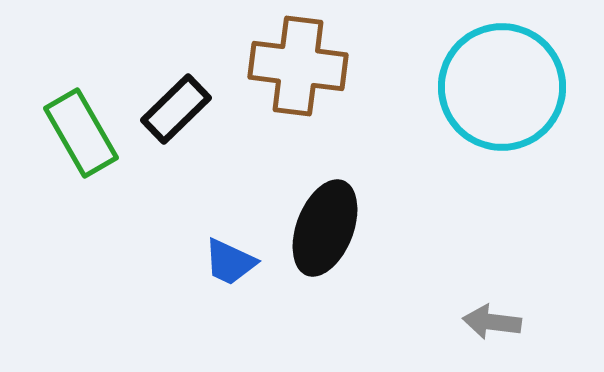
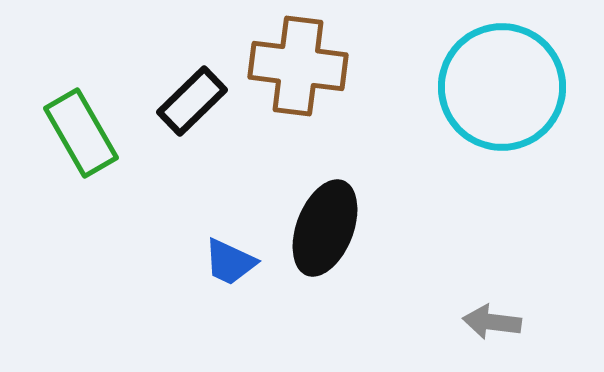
black rectangle: moved 16 px right, 8 px up
